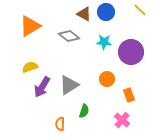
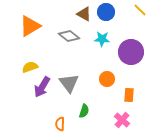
cyan star: moved 2 px left, 3 px up
gray triangle: moved 2 px up; rotated 35 degrees counterclockwise
orange rectangle: rotated 24 degrees clockwise
